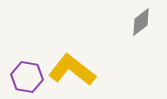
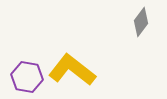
gray diamond: rotated 16 degrees counterclockwise
